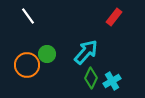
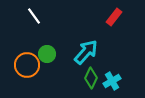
white line: moved 6 px right
